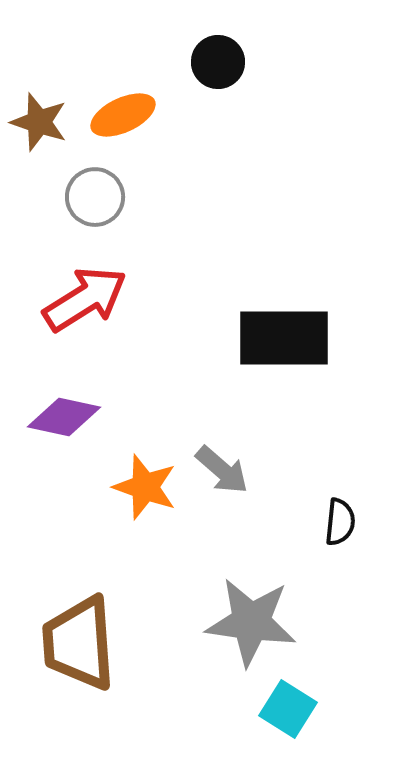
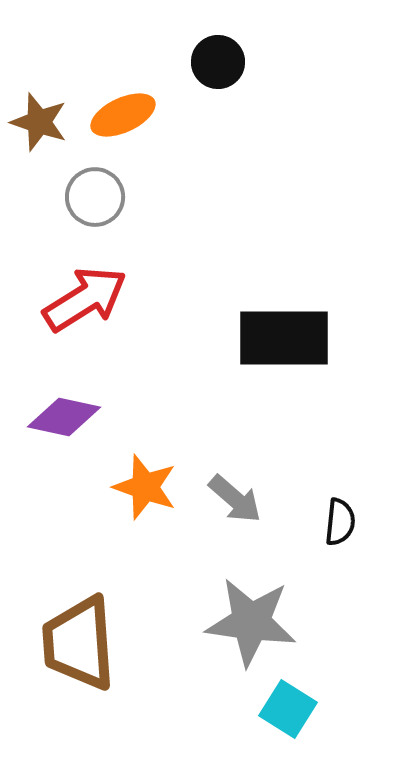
gray arrow: moved 13 px right, 29 px down
